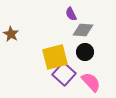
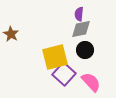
purple semicircle: moved 8 px right; rotated 32 degrees clockwise
gray diamond: moved 2 px left, 1 px up; rotated 15 degrees counterclockwise
black circle: moved 2 px up
